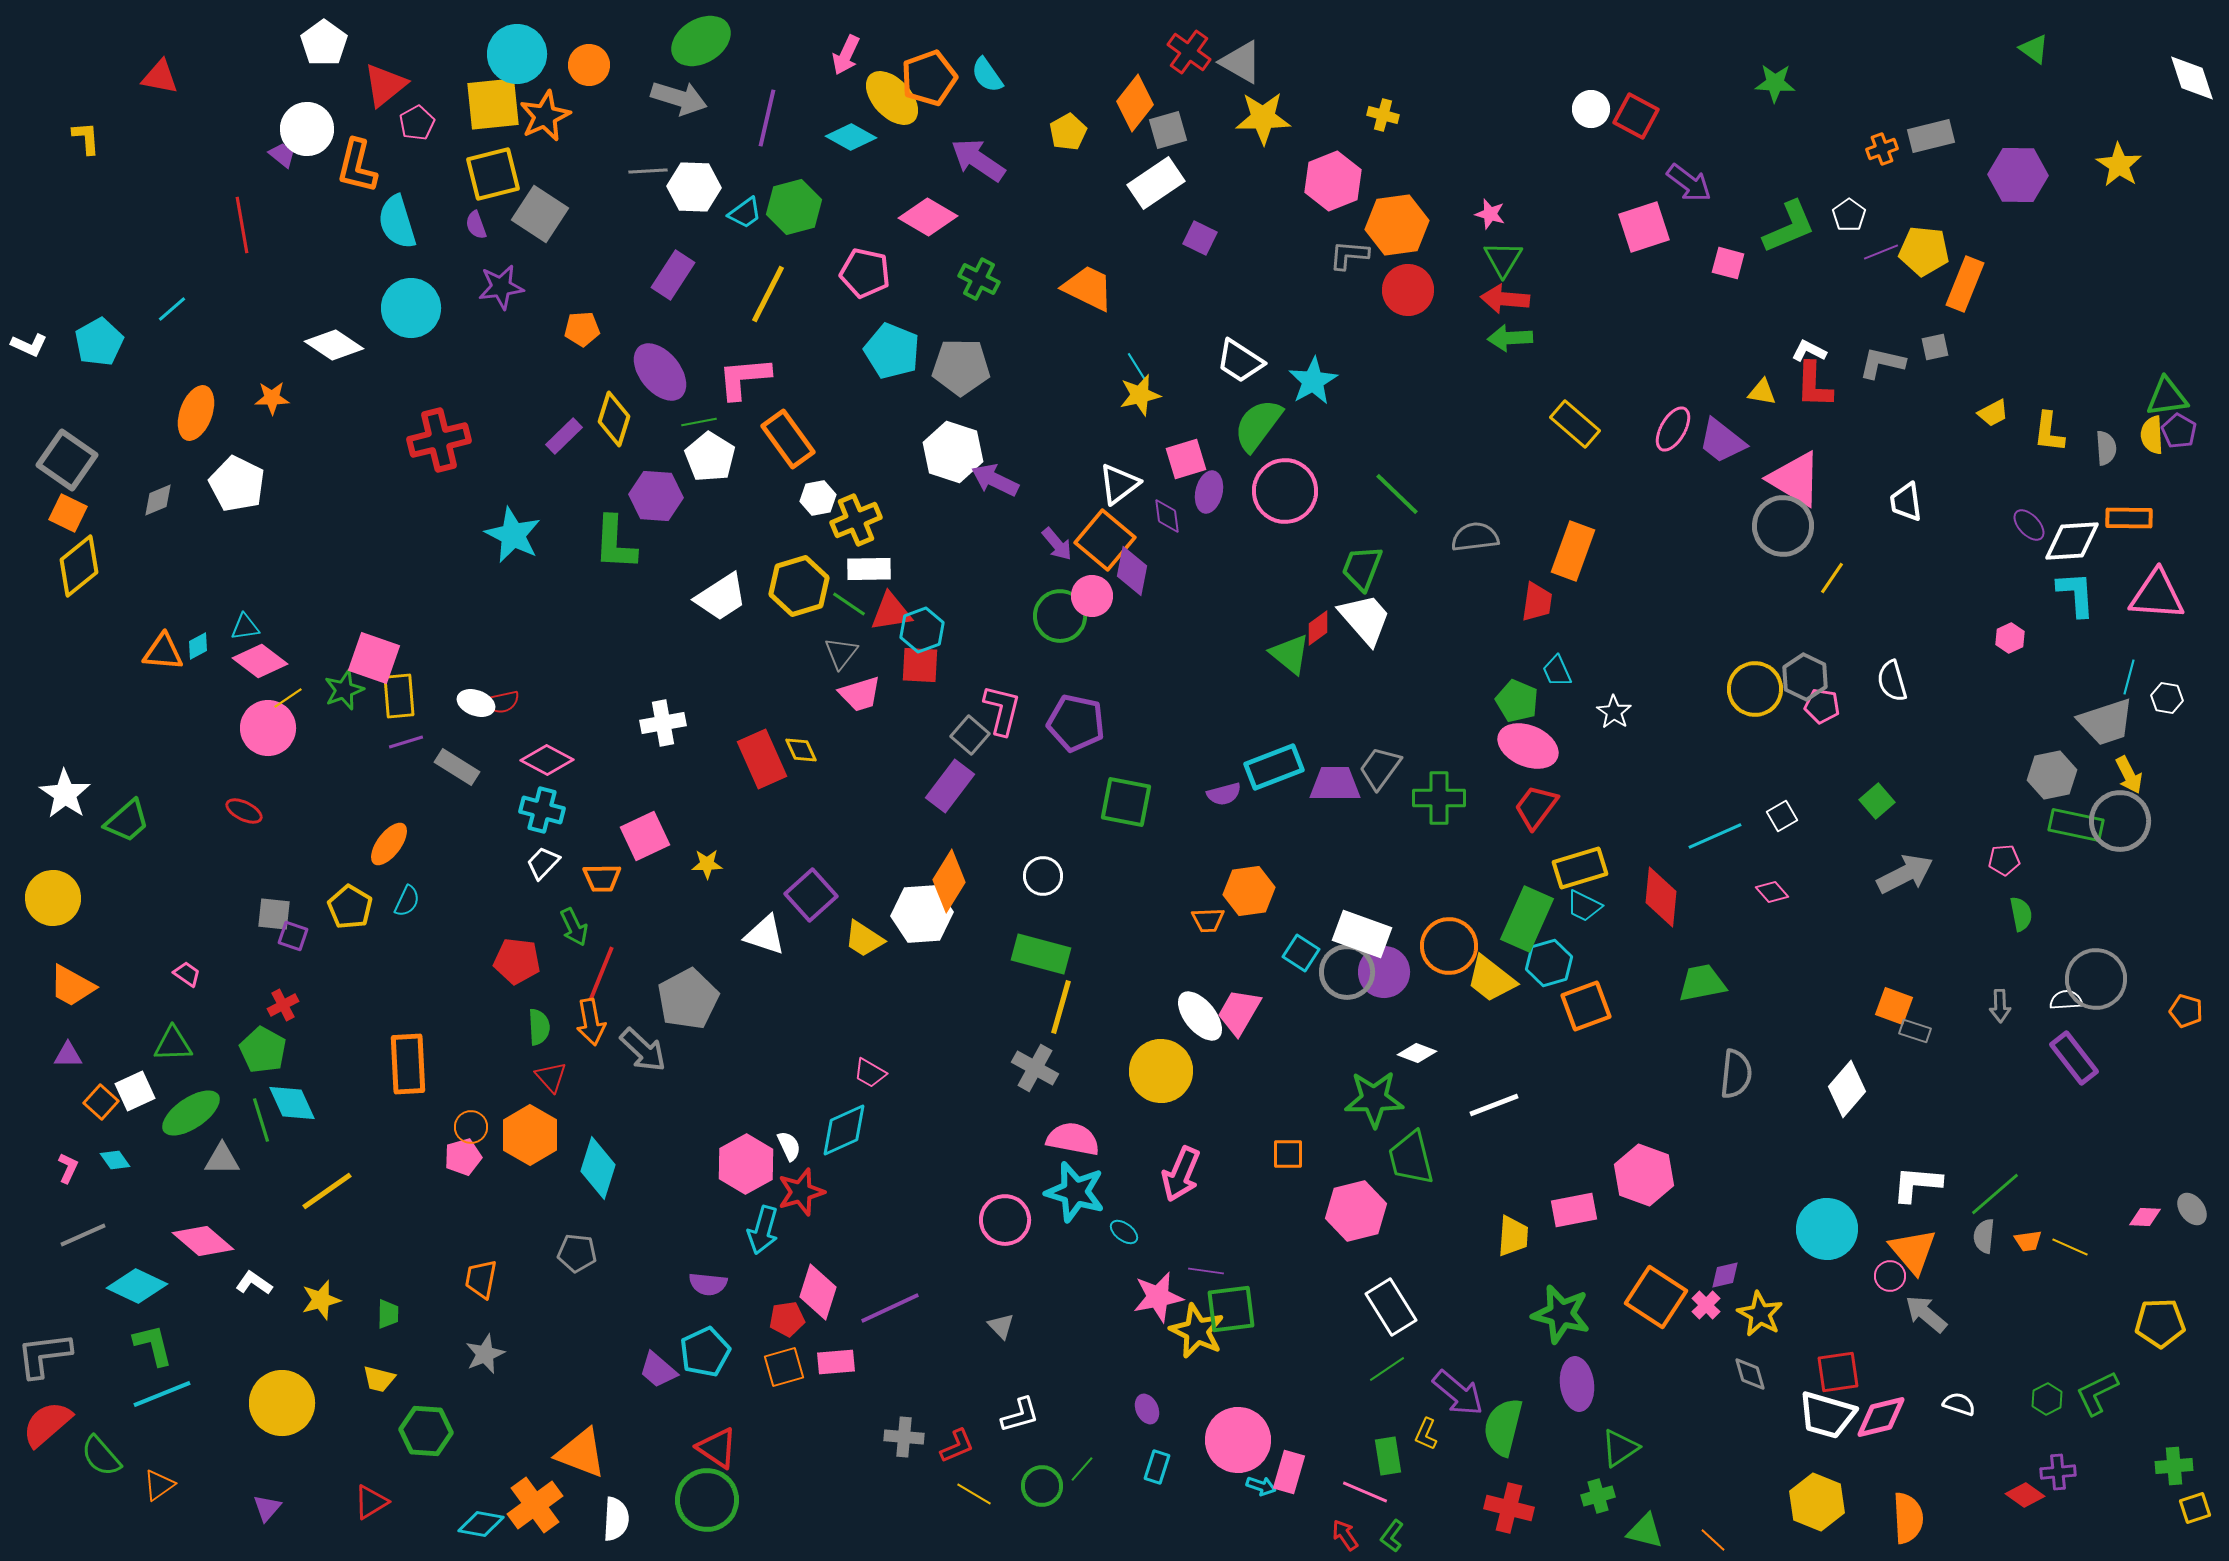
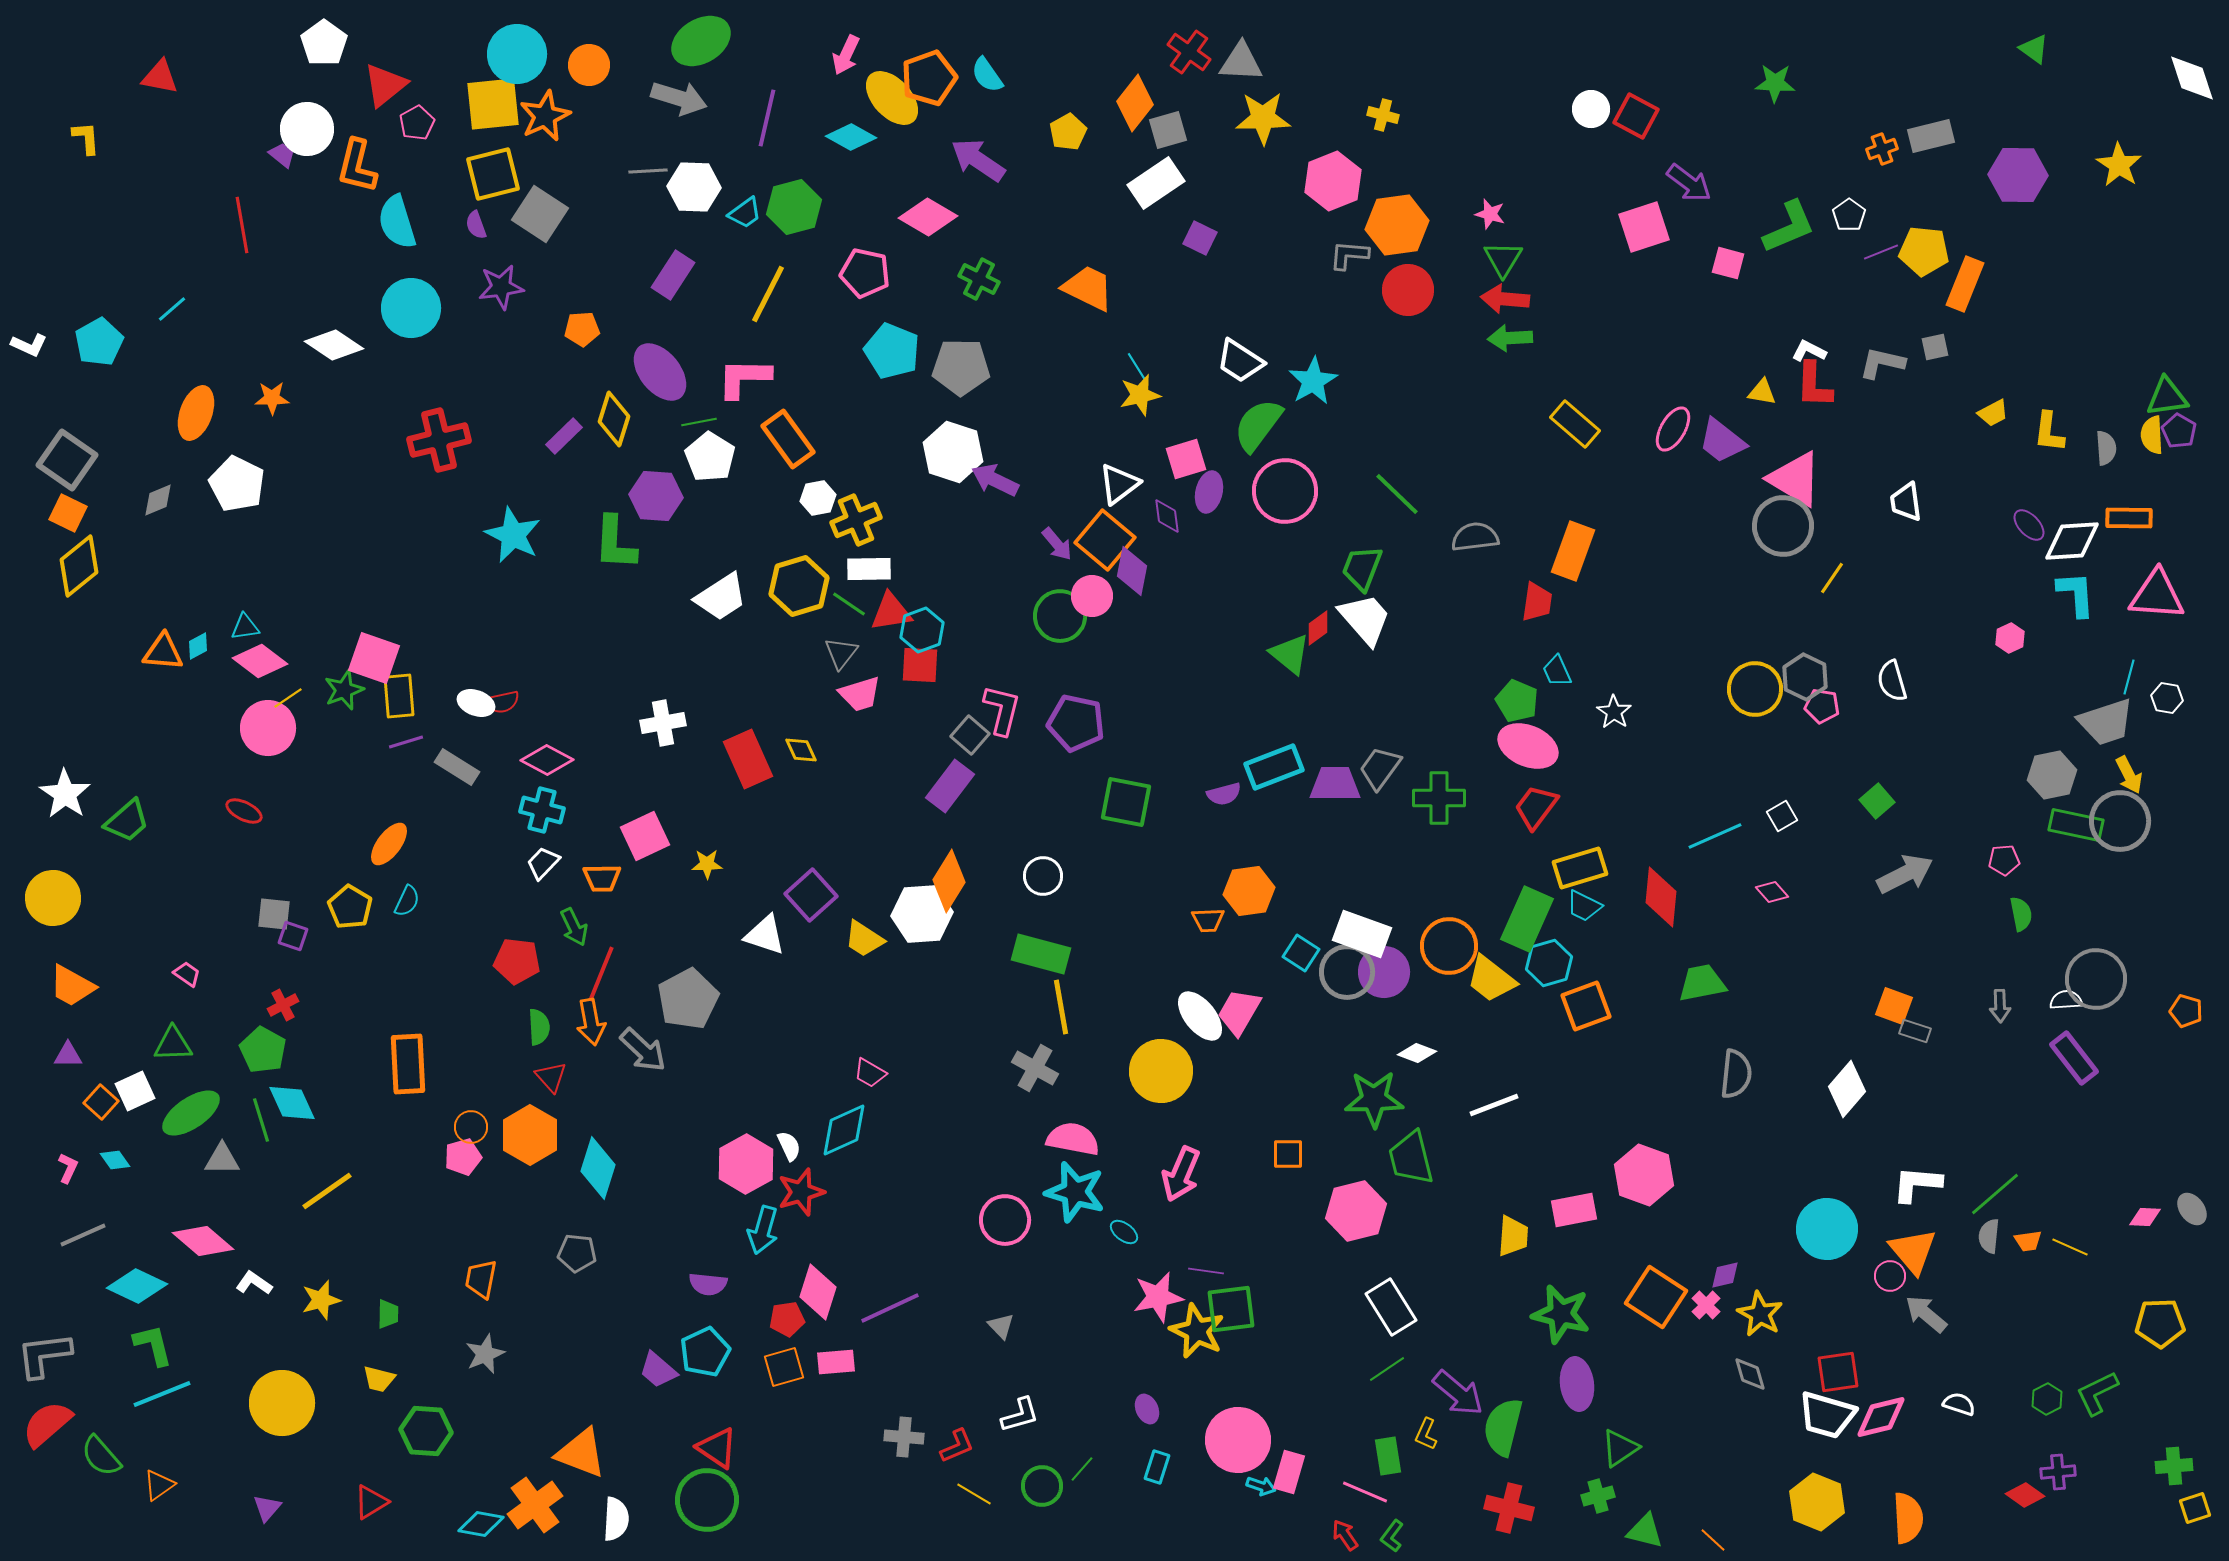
gray triangle at (1241, 62): rotated 27 degrees counterclockwise
pink L-shape at (744, 378): rotated 6 degrees clockwise
red rectangle at (762, 759): moved 14 px left
yellow line at (1061, 1007): rotated 26 degrees counterclockwise
gray semicircle at (1984, 1236): moved 5 px right
